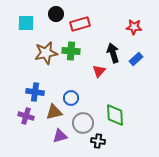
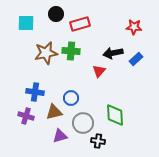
black arrow: rotated 84 degrees counterclockwise
